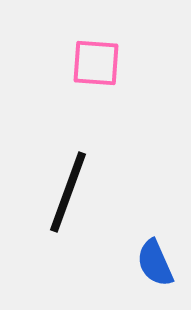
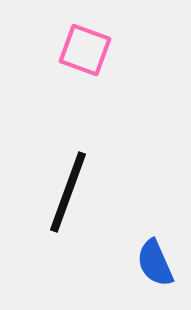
pink square: moved 11 px left, 13 px up; rotated 16 degrees clockwise
